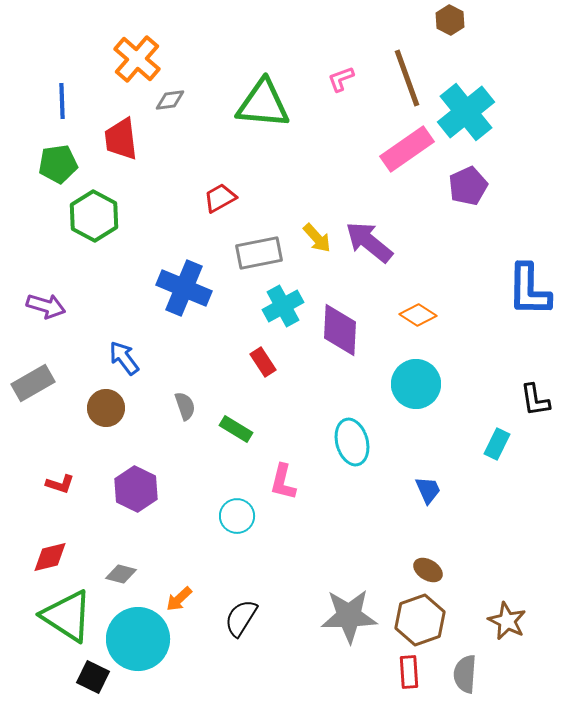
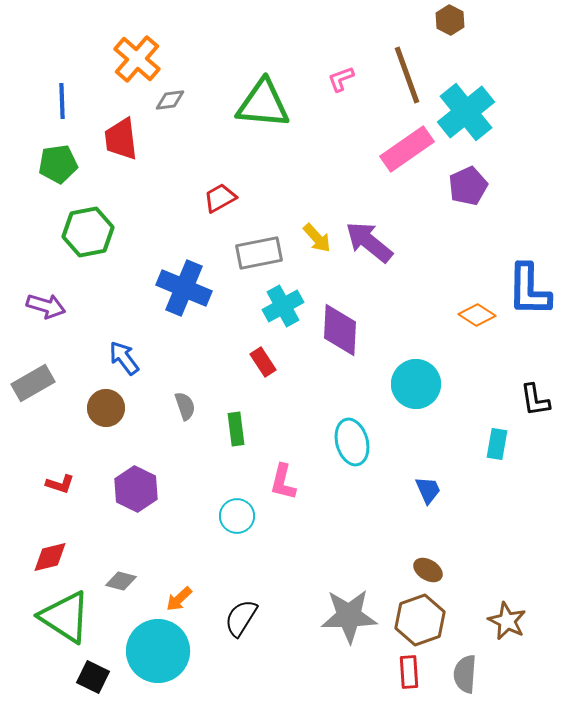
brown line at (407, 78): moved 3 px up
green hexagon at (94, 216): moved 6 px left, 16 px down; rotated 21 degrees clockwise
orange diamond at (418, 315): moved 59 px right
green rectangle at (236, 429): rotated 52 degrees clockwise
cyan rectangle at (497, 444): rotated 16 degrees counterclockwise
gray diamond at (121, 574): moved 7 px down
green triangle at (67, 616): moved 2 px left, 1 px down
cyan circle at (138, 639): moved 20 px right, 12 px down
